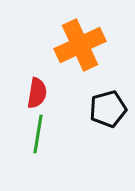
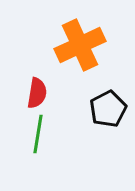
black pentagon: rotated 12 degrees counterclockwise
